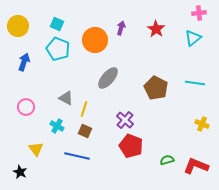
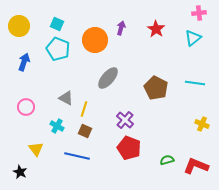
yellow circle: moved 1 px right
red pentagon: moved 2 px left, 2 px down
